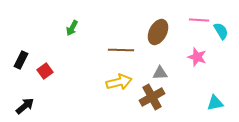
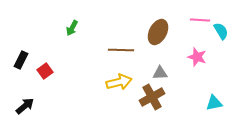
pink line: moved 1 px right
cyan triangle: moved 1 px left
